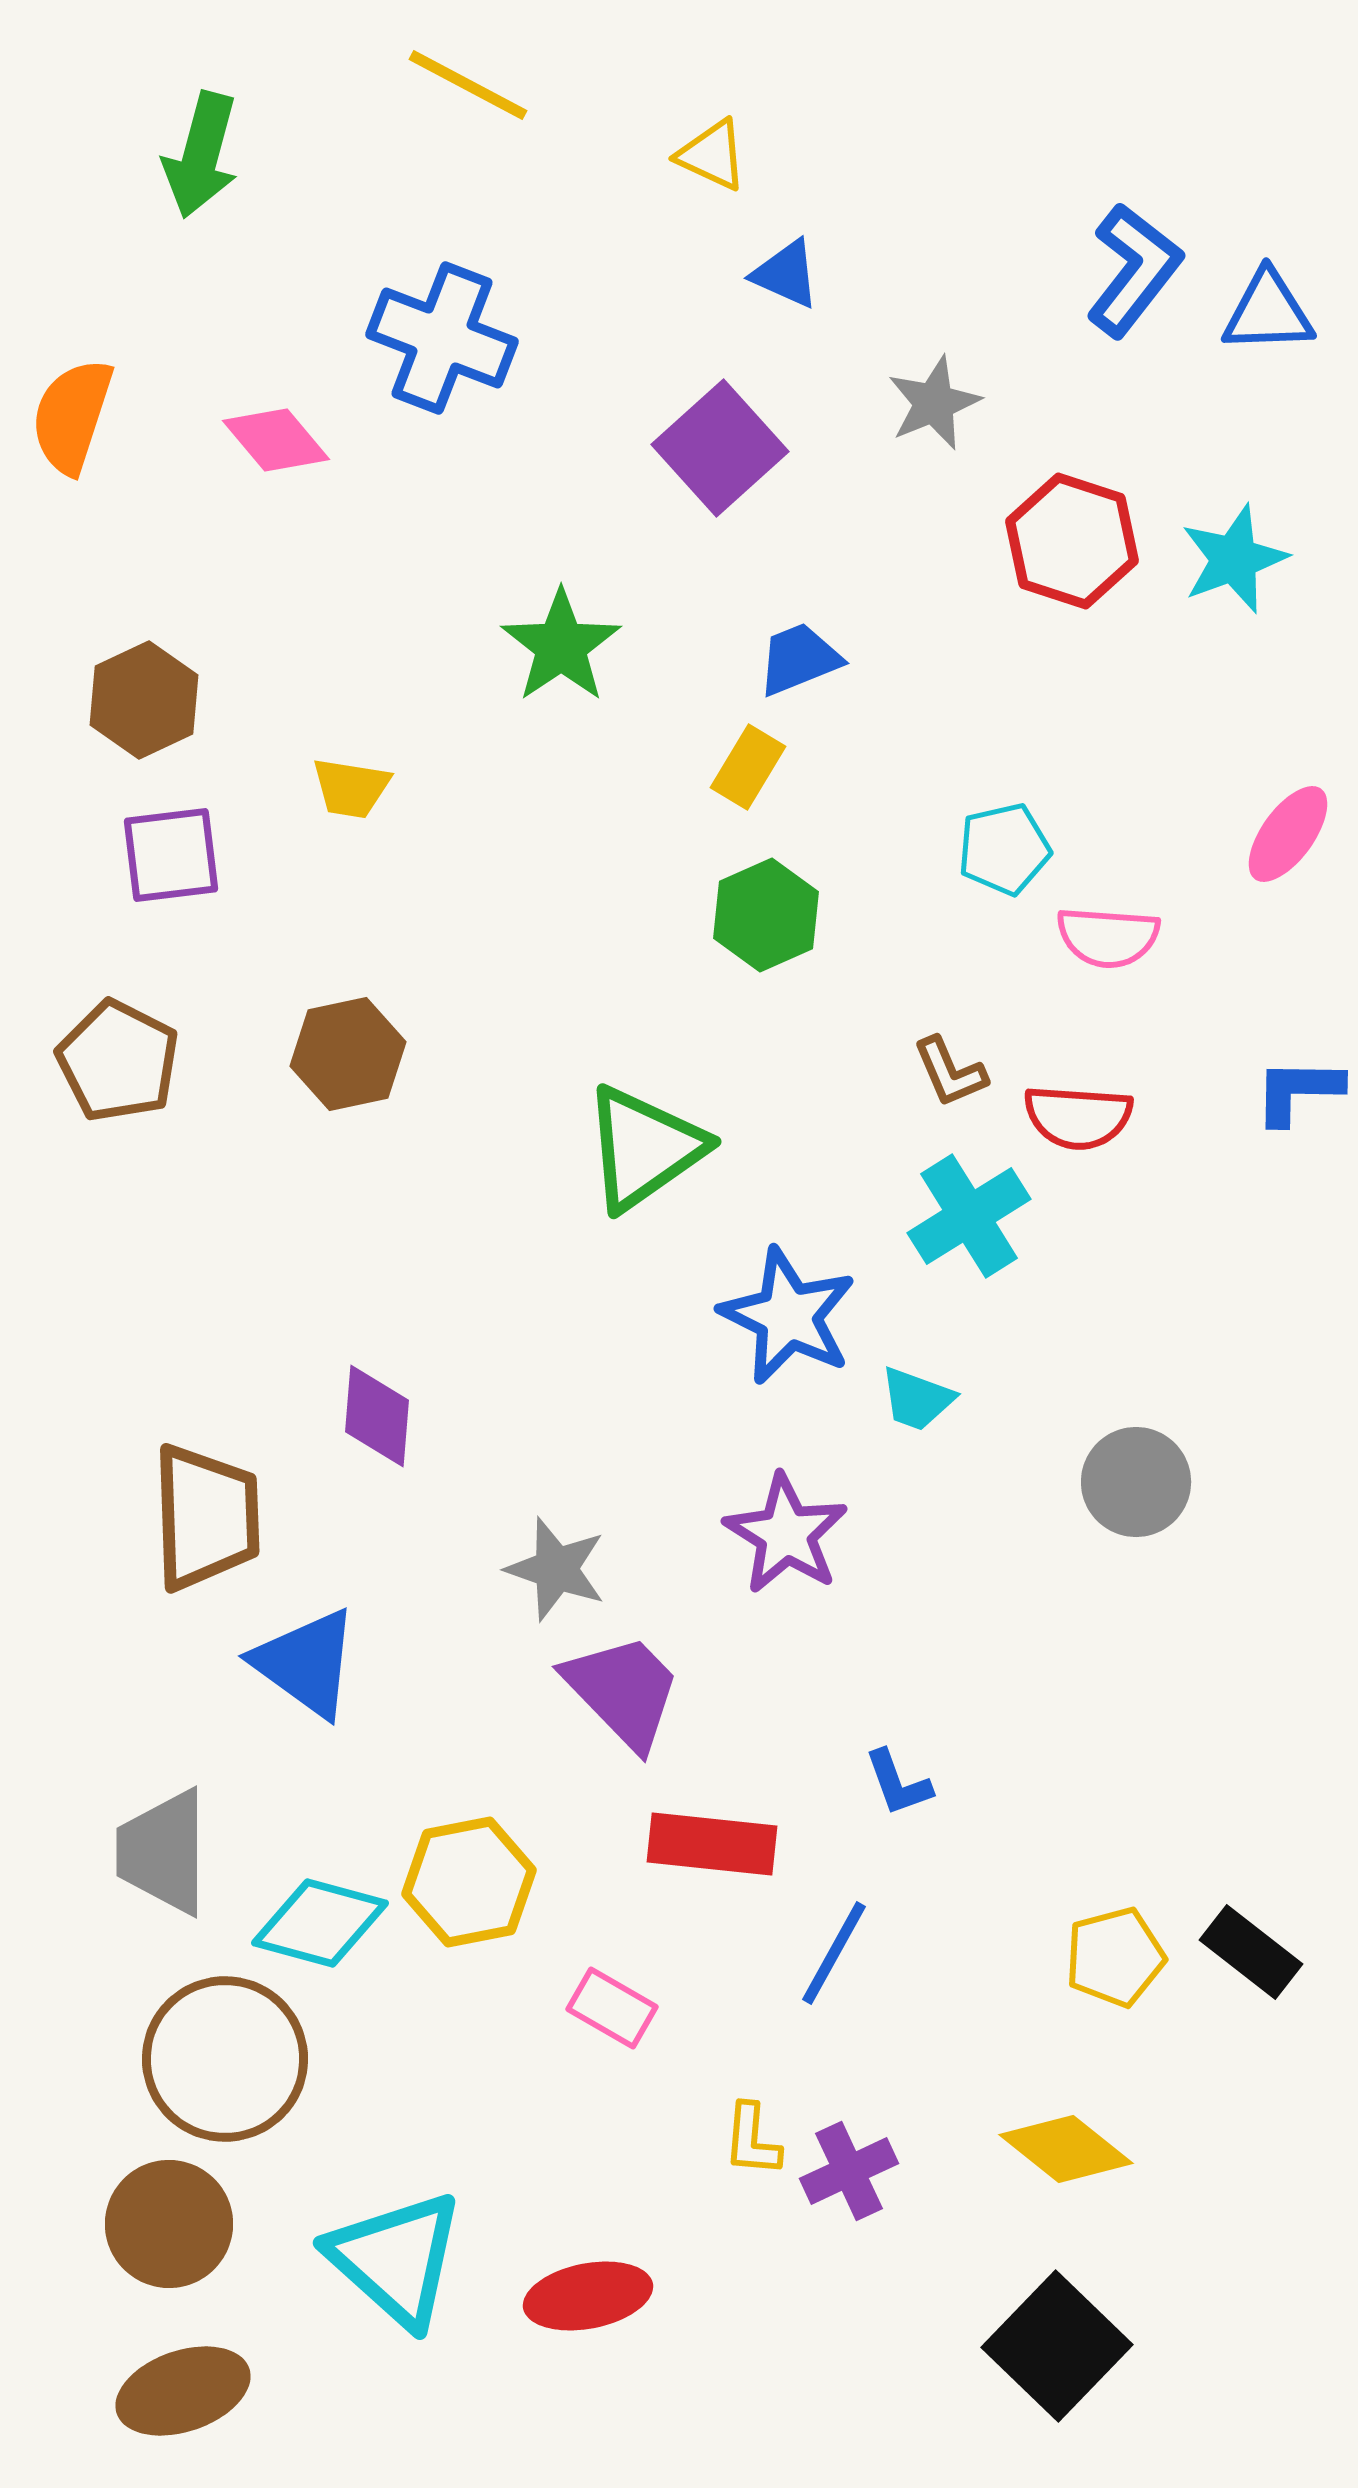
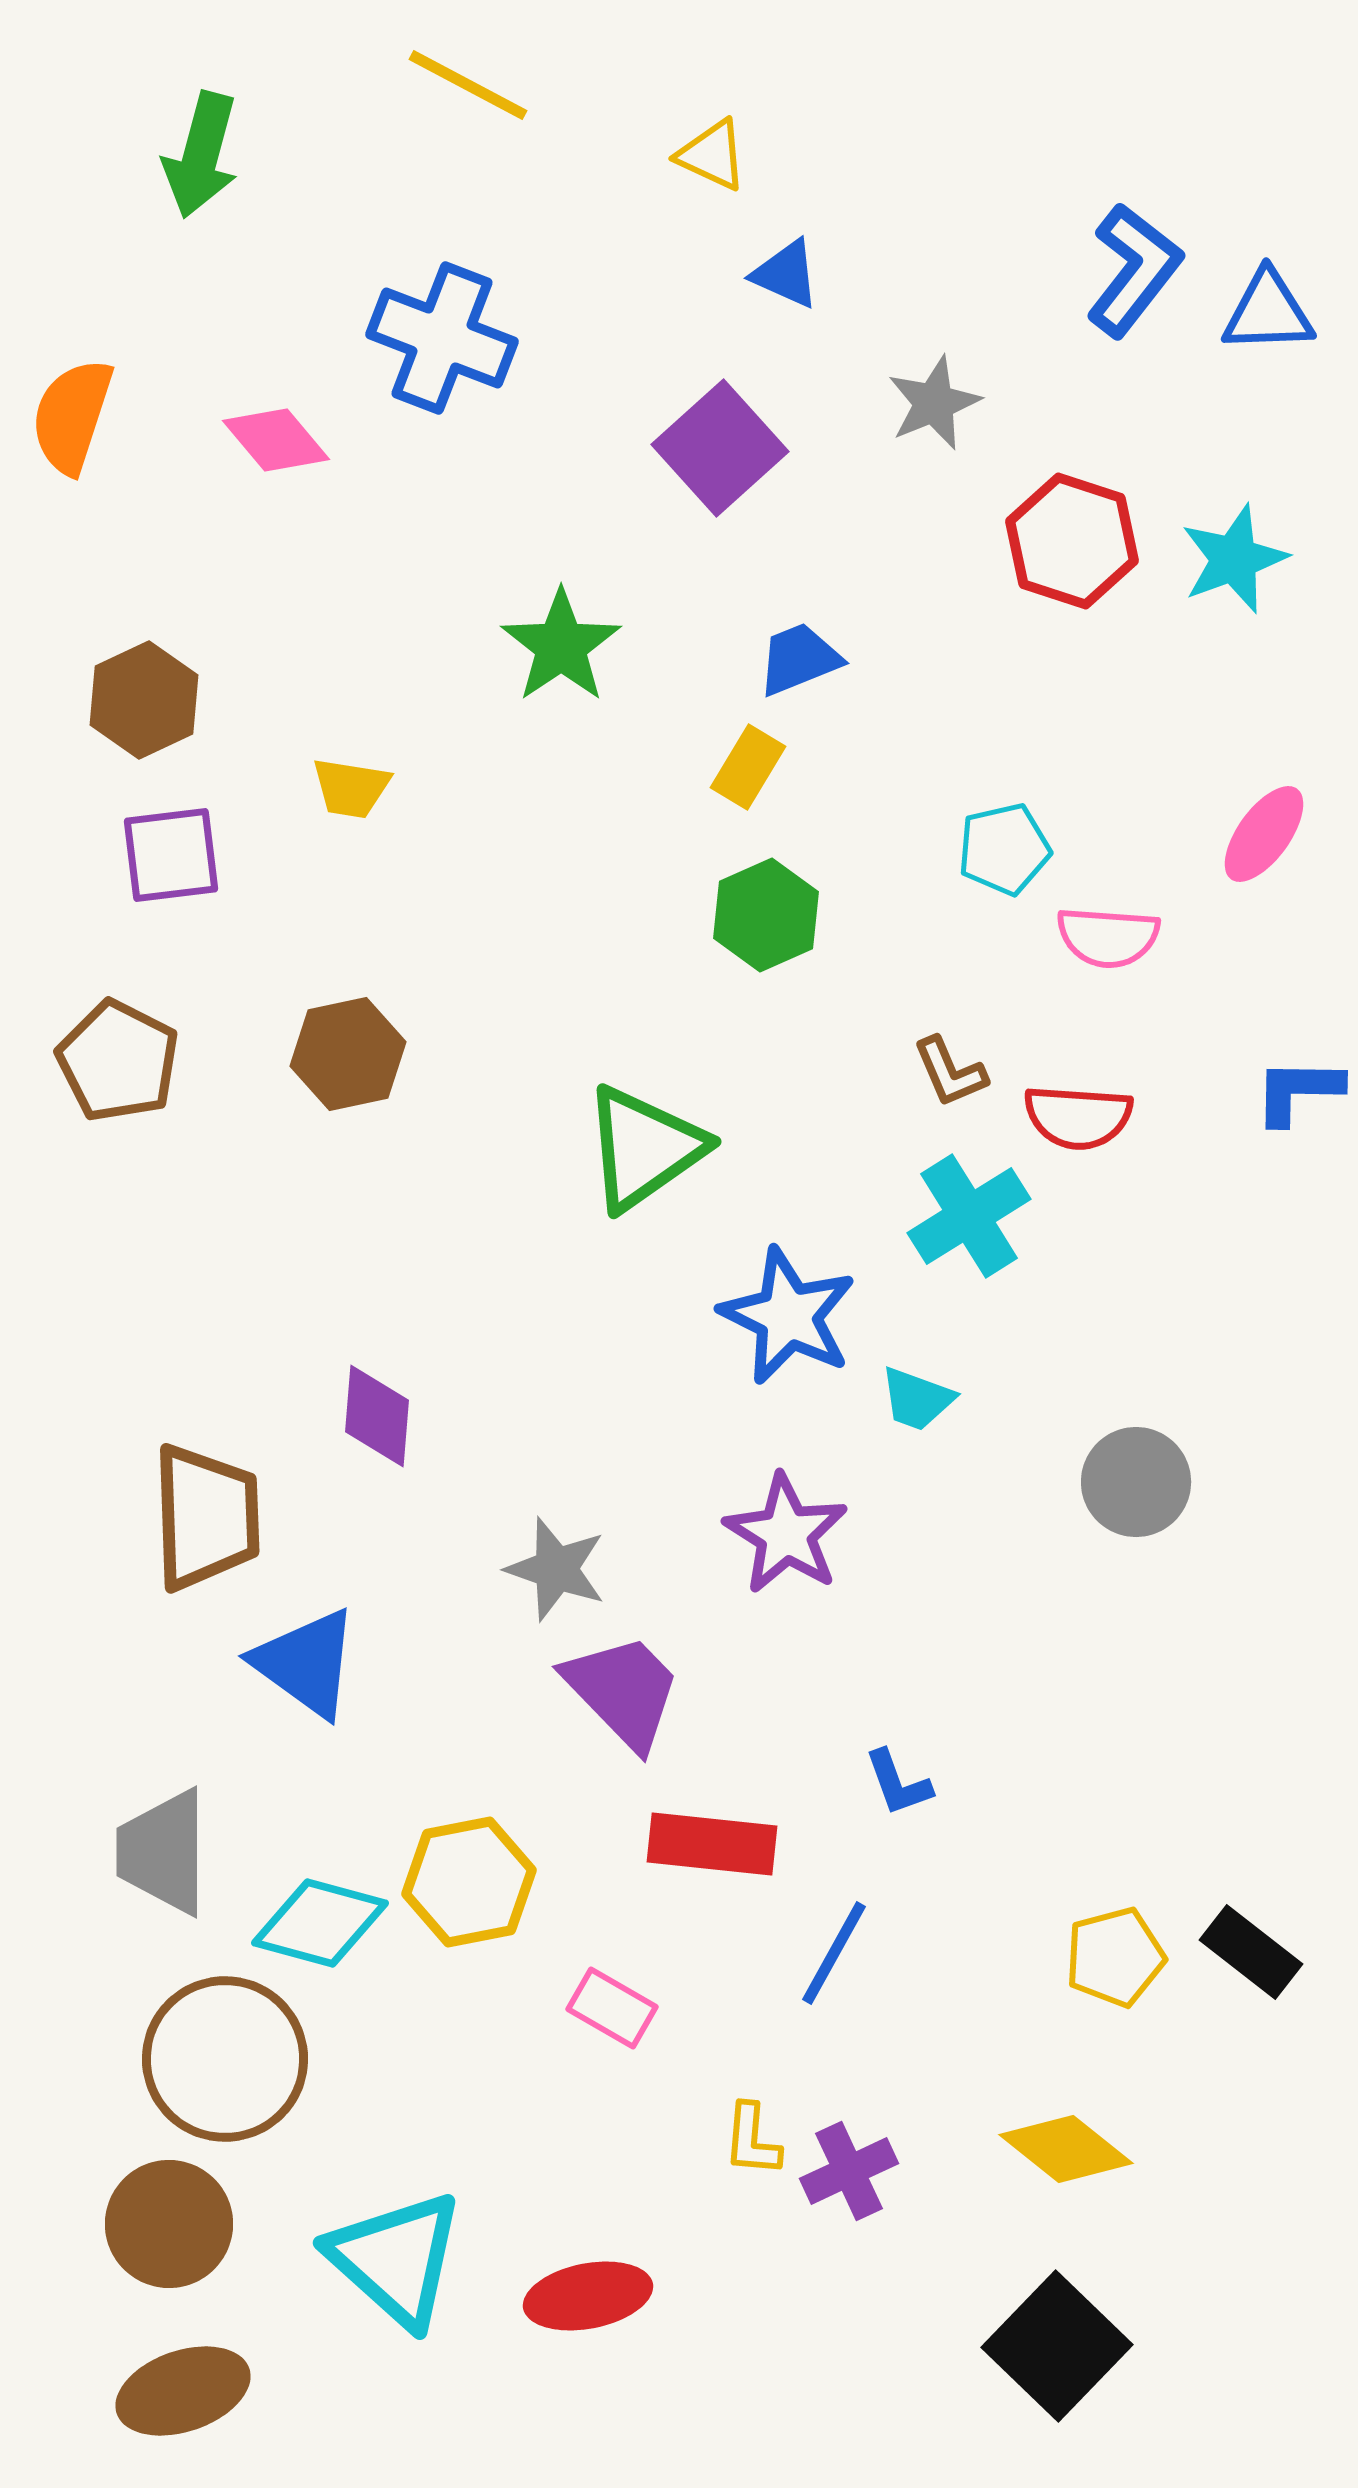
pink ellipse at (1288, 834): moved 24 px left
